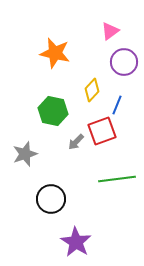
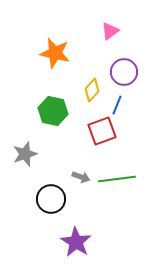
purple circle: moved 10 px down
gray arrow: moved 5 px right, 35 px down; rotated 114 degrees counterclockwise
